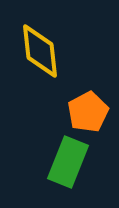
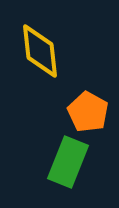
orange pentagon: rotated 15 degrees counterclockwise
